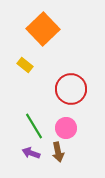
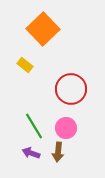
brown arrow: rotated 18 degrees clockwise
